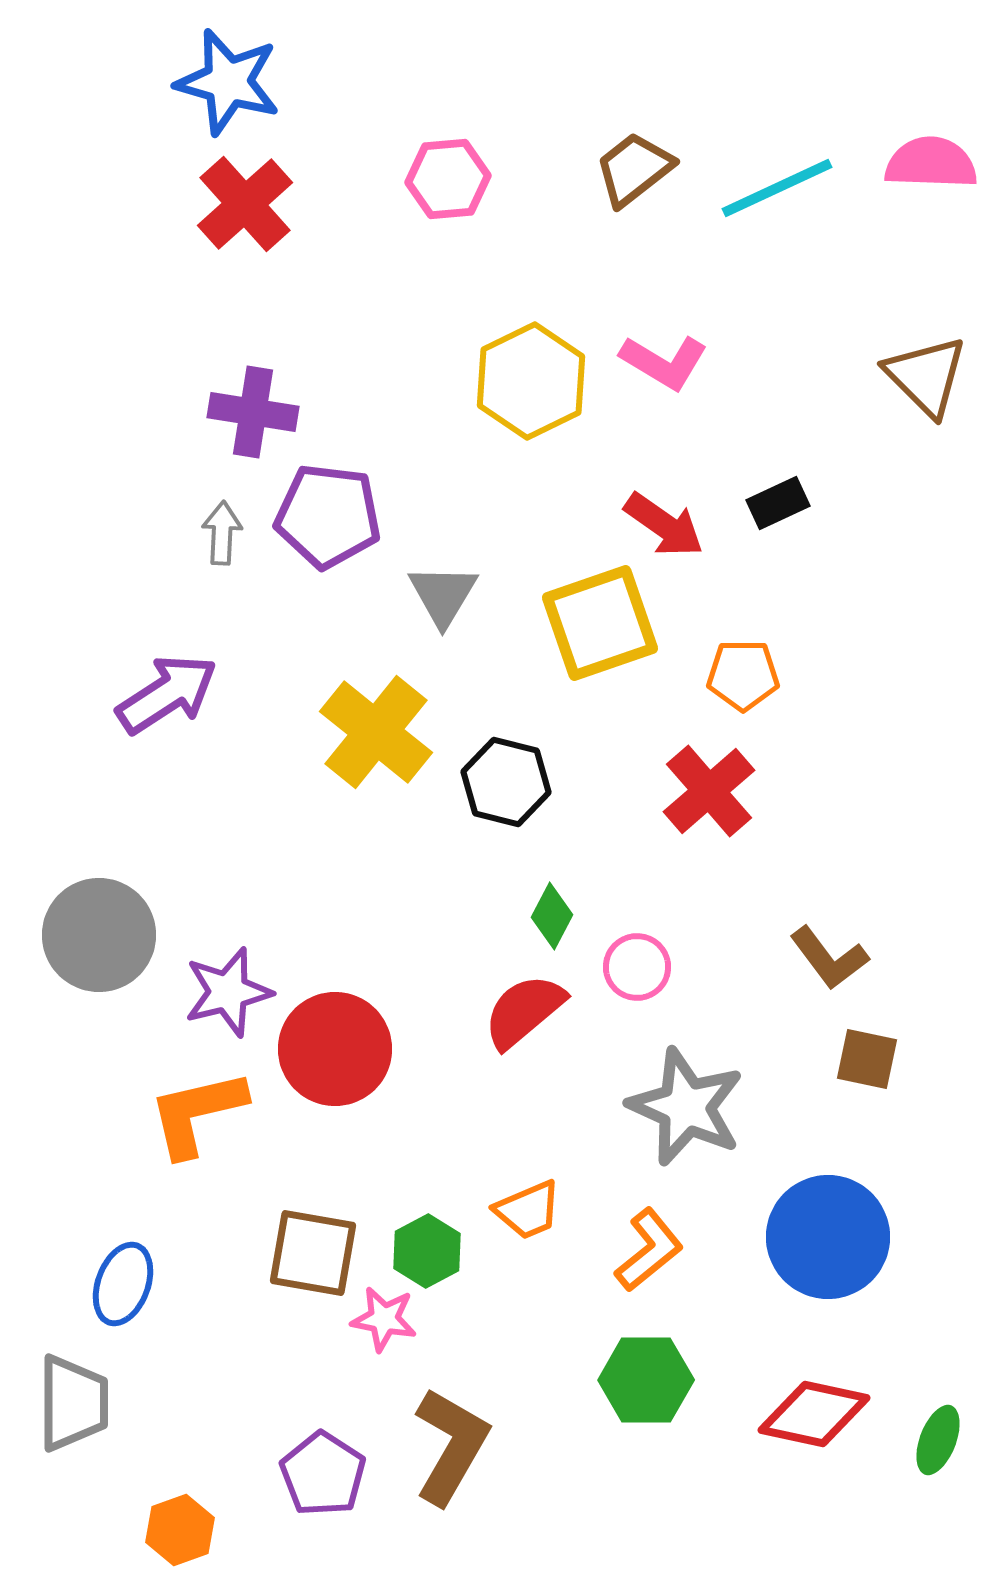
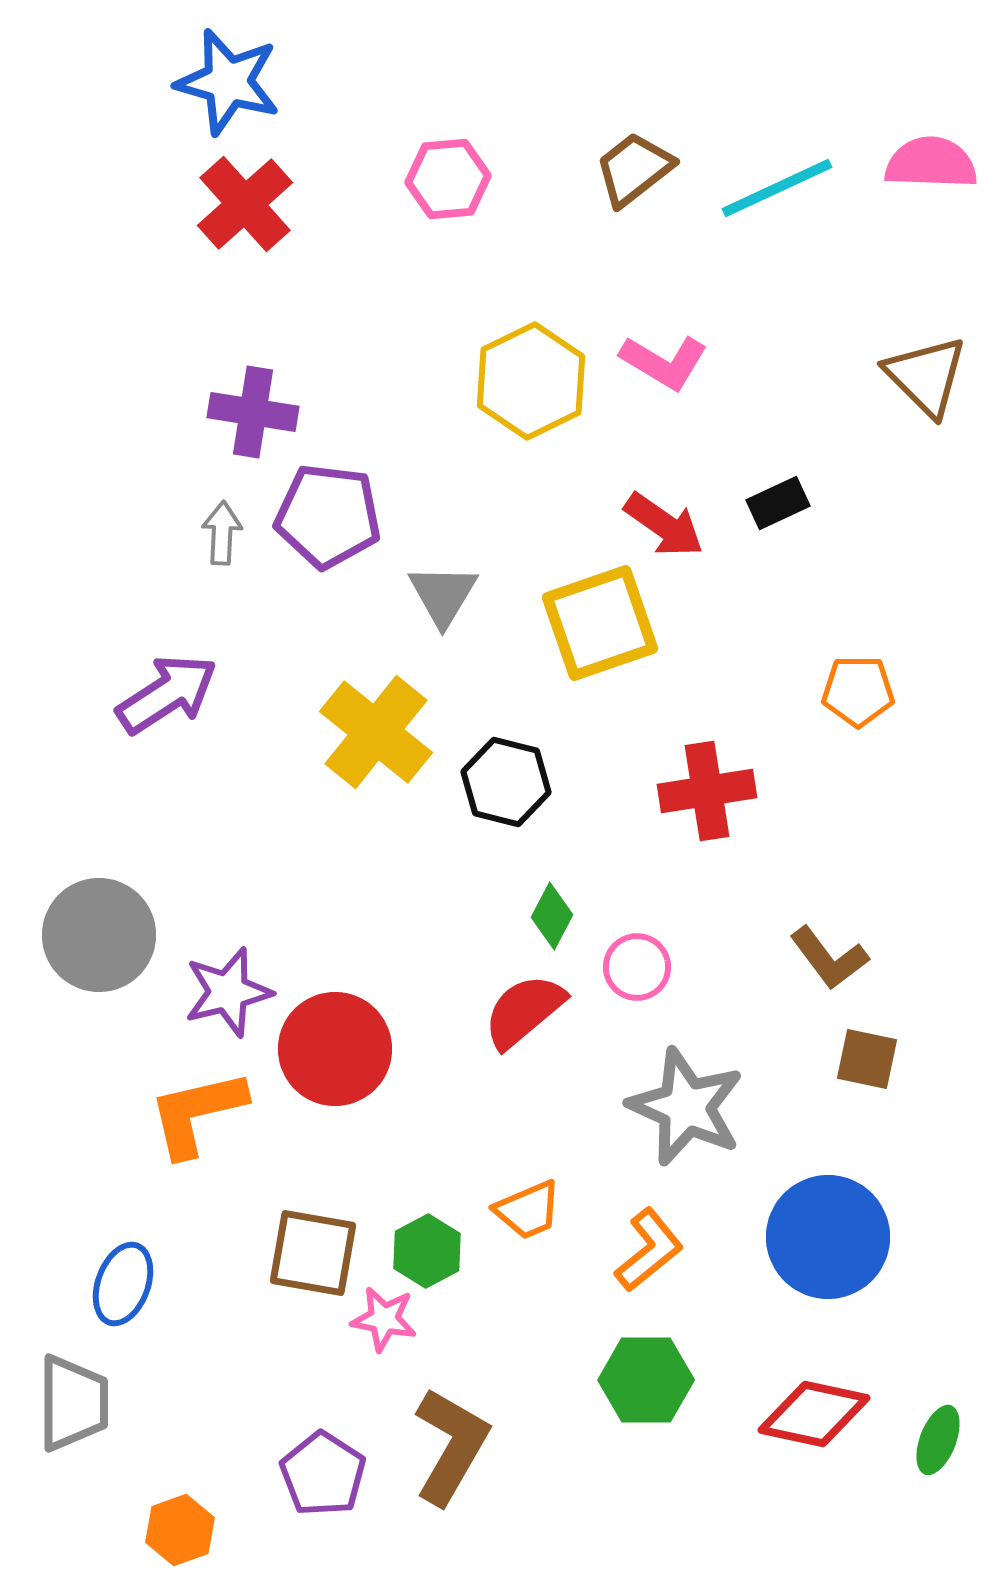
orange pentagon at (743, 675): moved 115 px right, 16 px down
red cross at (709, 791): moved 2 px left; rotated 32 degrees clockwise
